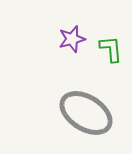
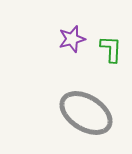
green L-shape: rotated 8 degrees clockwise
